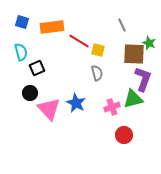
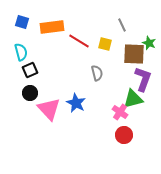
yellow square: moved 7 px right, 6 px up
black square: moved 7 px left, 2 px down
pink cross: moved 8 px right, 5 px down; rotated 35 degrees counterclockwise
